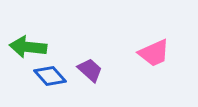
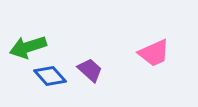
green arrow: rotated 24 degrees counterclockwise
